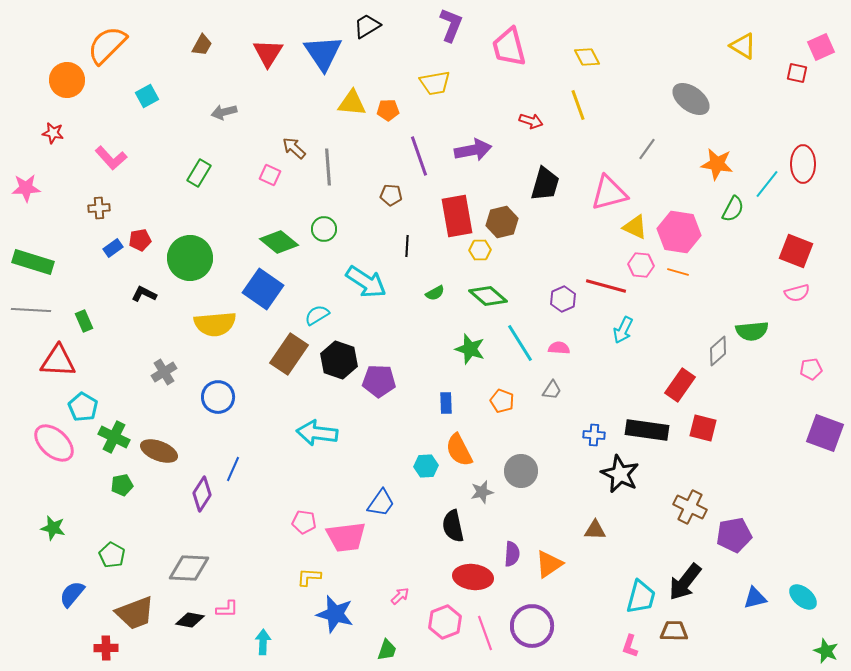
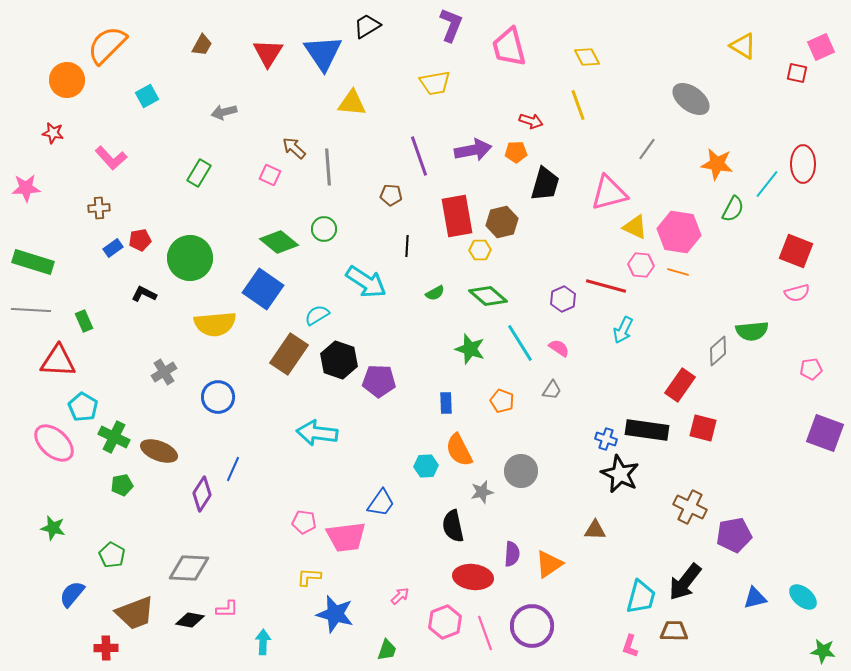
orange pentagon at (388, 110): moved 128 px right, 42 px down
pink semicircle at (559, 348): rotated 30 degrees clockwise
blue cross at (594, 435): moved 12 px right, 4 px down; rotated 15 degrees clockwise
green star at (826, 651): moved 3 px left; rotated 15 degrees counterclockwise
